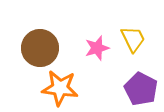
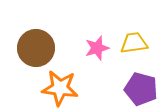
yellow trapezoid: moved 1 px right, 4 px down; rotated 72 degrees counterclockwise
brown circle: moved 4 px left
purple pentagon: rotated 12 degrees counterclockwise
